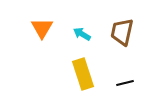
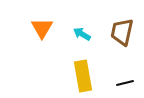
yellow rectangle: moved 2 px down; rotated 8 degrees clockwise
